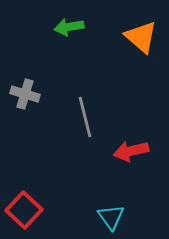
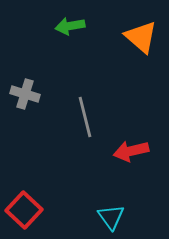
green arrow: moved 1 px right, 1 px up
